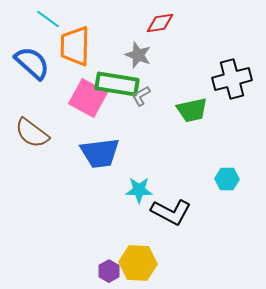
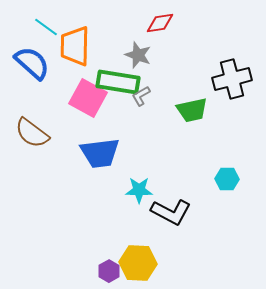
cyan line: moved 2 px left, 8 px down
green rectangle: moved 1 px right, 2 px up
